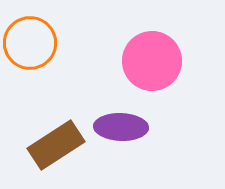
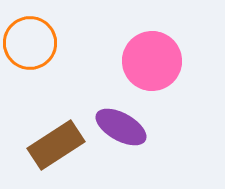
purple ellipse: rotated 27 degrees clockwise
